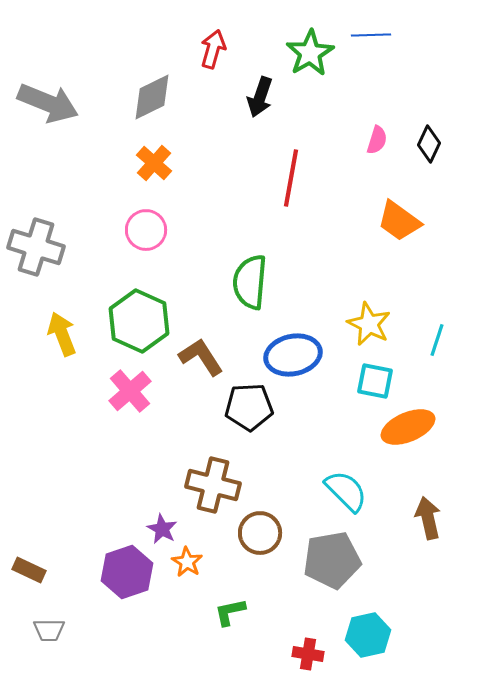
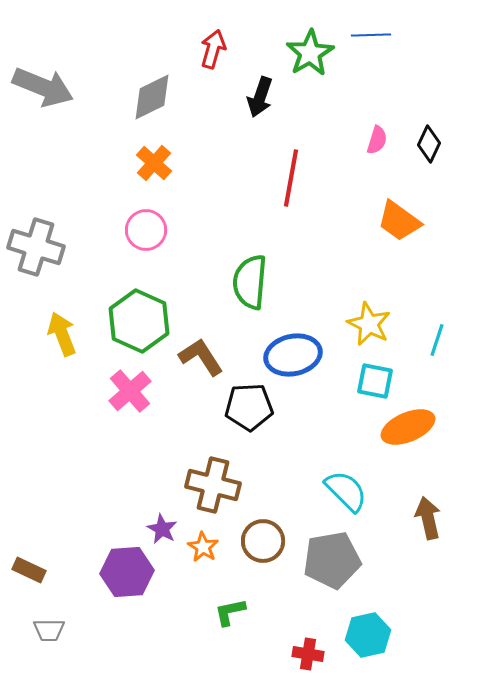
gray arrow: moved 5 px left, 16 px up
brown circle: moved 3 px right, 8 px down
orange star: moved 16 px right, 15 px up
purple hexagon: rotated 15 degrees clockwise
